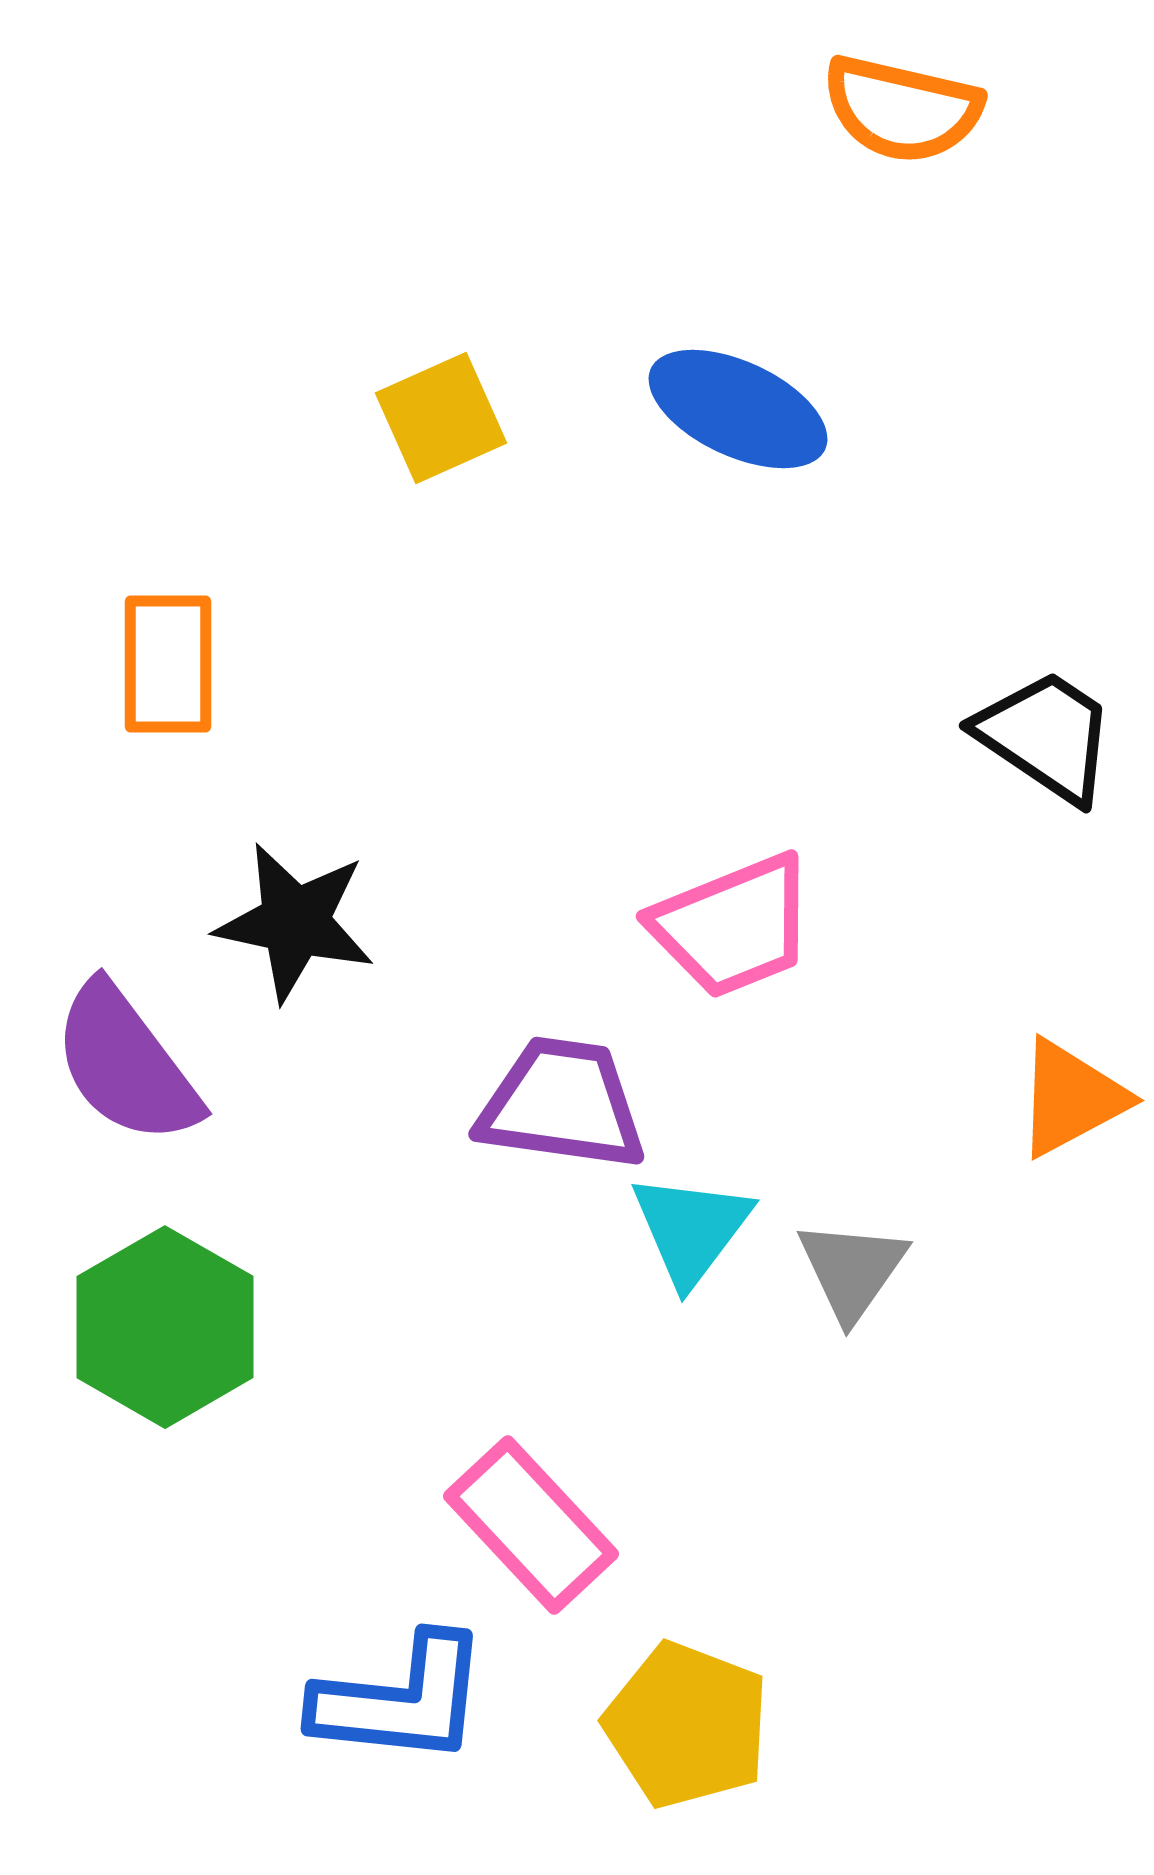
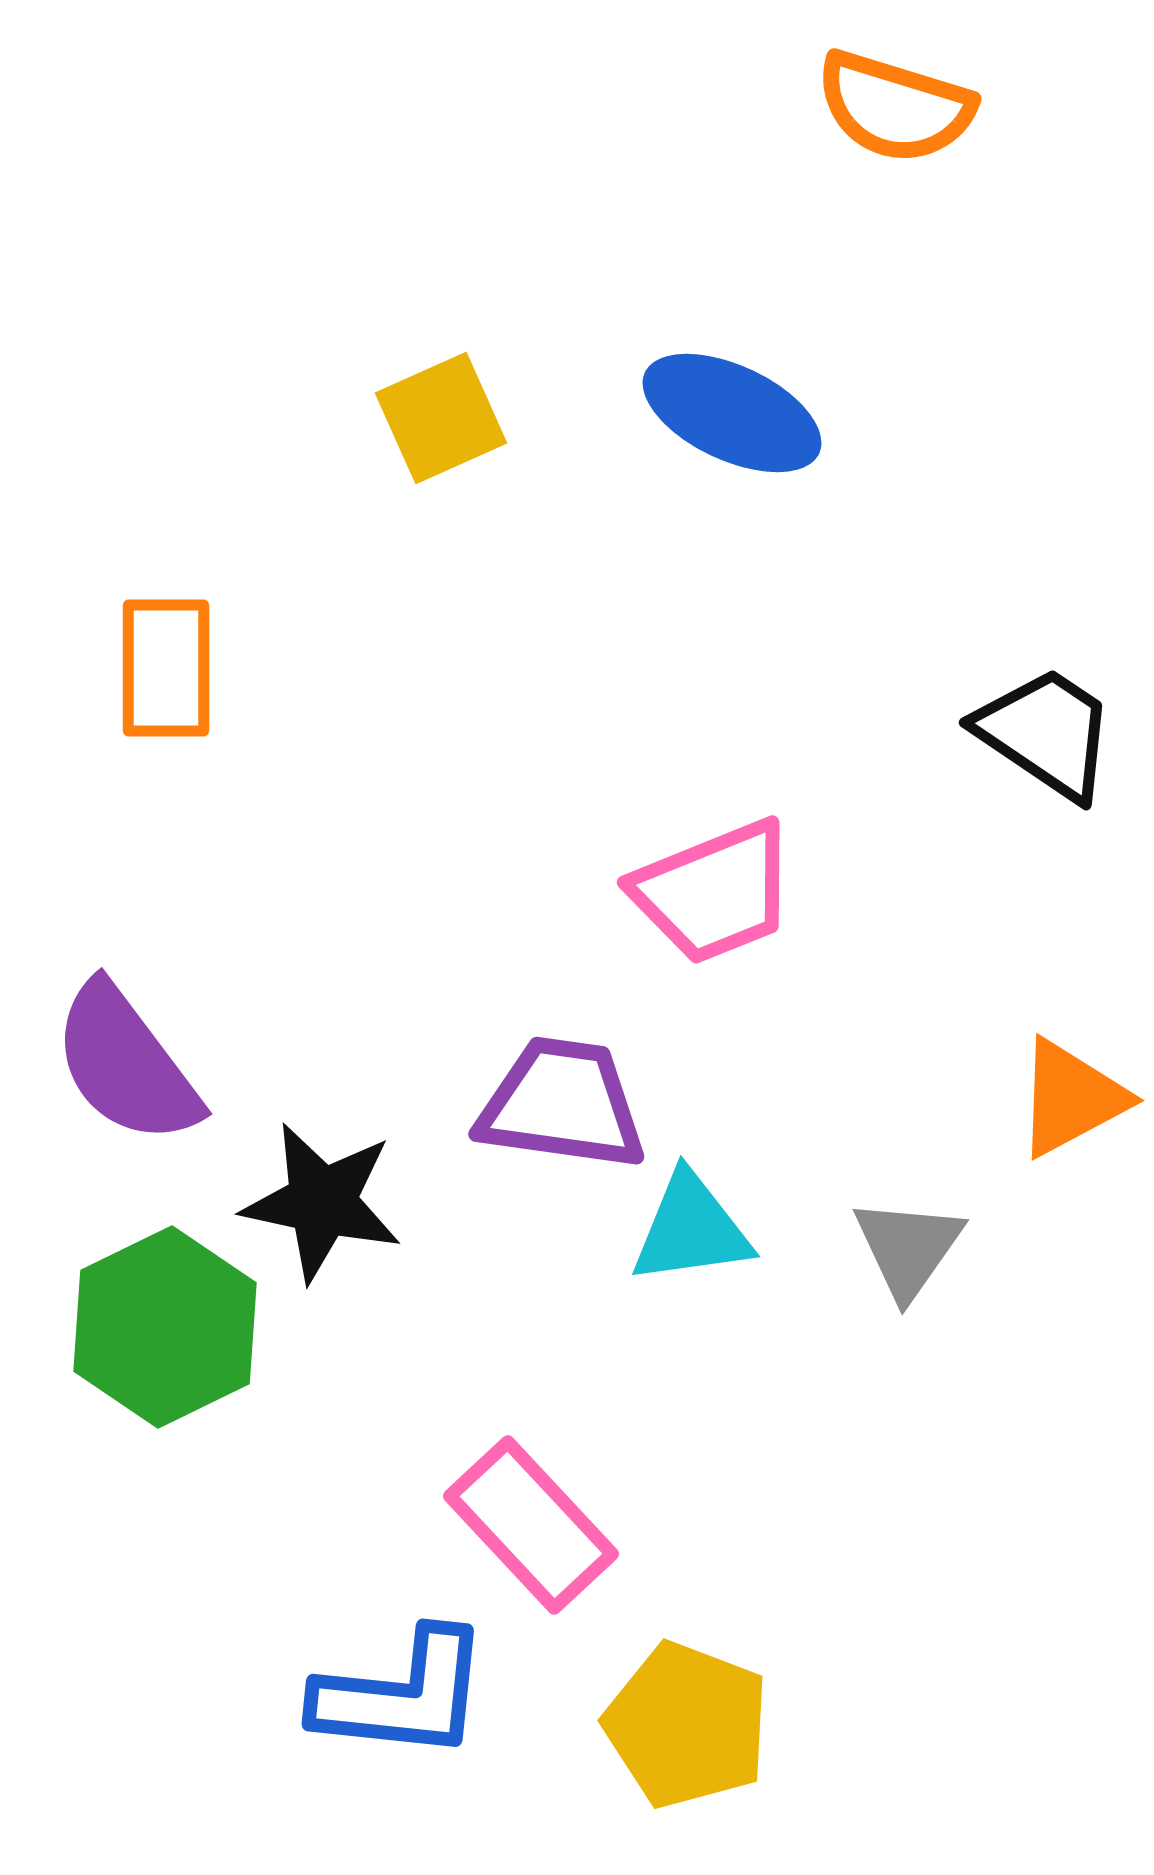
orange semicircle: moved 7 px left, 2 px up; rotated 4 degrees clockwise
blue ellipse: moved 6 px left, 4 px down
orange rectangle: moved 2 px left, 4 px down
black trapezoid: moved 3 px up
black star: moved 27 px right, 280 px down
pink trapezoid: moved 19 px left, 34 px up
cyan triangle: rotated 45 degrees clockwise
gray triangle: moved 56 px right, 22 px up
green hexagon: rotated 4 degrees clockwise
blue L-shape: moved 1 px right, 5 px up
